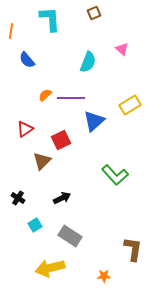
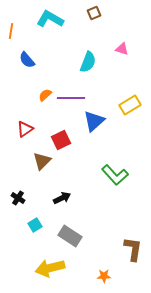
cyan L-shape: rotated 56 degrees counterclockwise
pink triangle: rotated 24 degrees counterclockwise
